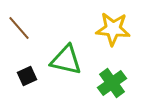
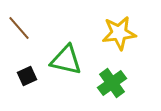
yellow star: moved 6 px right, 4 px down; rotated 12 degrees counterclockwise
